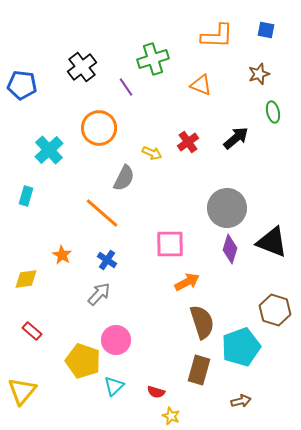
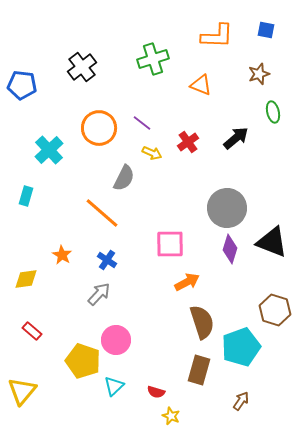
purple line: moved 16 px right, 36 px down; rotated 18 degrees counterclockwise
brown arrow: rotated 42 degrees counterclockwise
